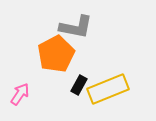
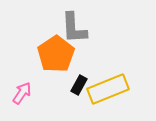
gray L-shape: moved 2 px left, 1 px down; rotated 76 degrees clockwise
orange pentagon: rotated 6 degrees counterclockwise
pink arrow: moved 2 px right, 1 px up
